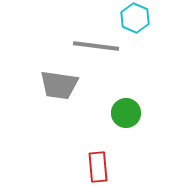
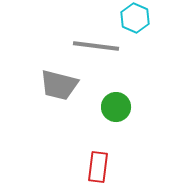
gray trapezoid: rotated 6 degrees clockwise
green circle: moved 10 px left, 6 px up
red rectangle: rotated 12 degrees clockwise
